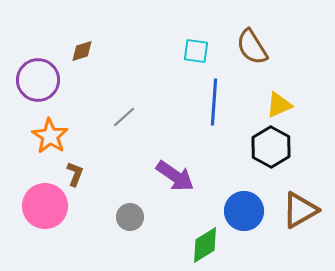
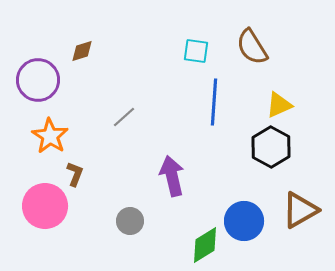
purple arrow: moved 3 px left; rotated 138 degrees counterclockwise
blue circle: moved 10 px down
gray circle: moved 4 px down
